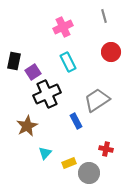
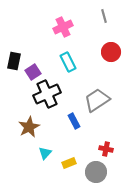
blue rectangle: moved 2 px left
brown star: moved 2 px right, 1 px down
gray circle: moved 7 px right, 1 px up
